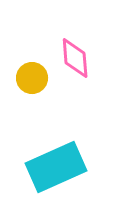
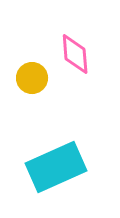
pink diamond: moved 4 px up
